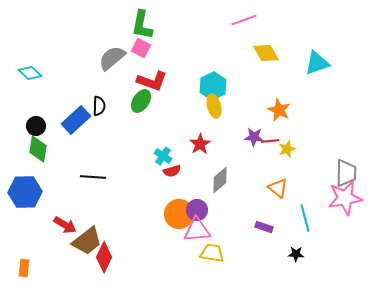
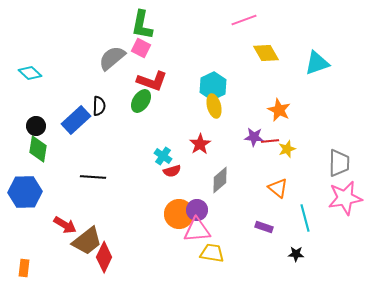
gray trapezoid: moved 7 px left, 10 px up
